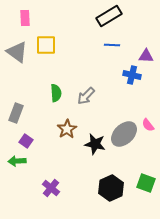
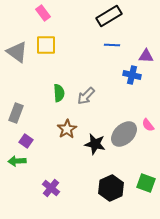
pink rectangle: moved 18 px right, 5 px up; rotated 35 degrees counterclockwise
green semicircle: moved 3 px right
